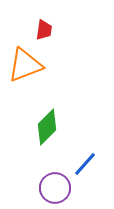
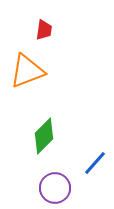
orange triangle: moved 2 px right, 6 px down
green diamond: moved 3 px left, 9 px down
blue line: moved 10 px right, 1 px up
